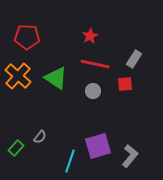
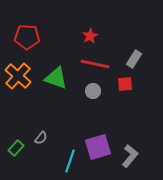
green triangle: rotated 15 degrees counterclockwise
gray semicircle: moved 1 px right, 1 px down
purple square: moved 1 px down
